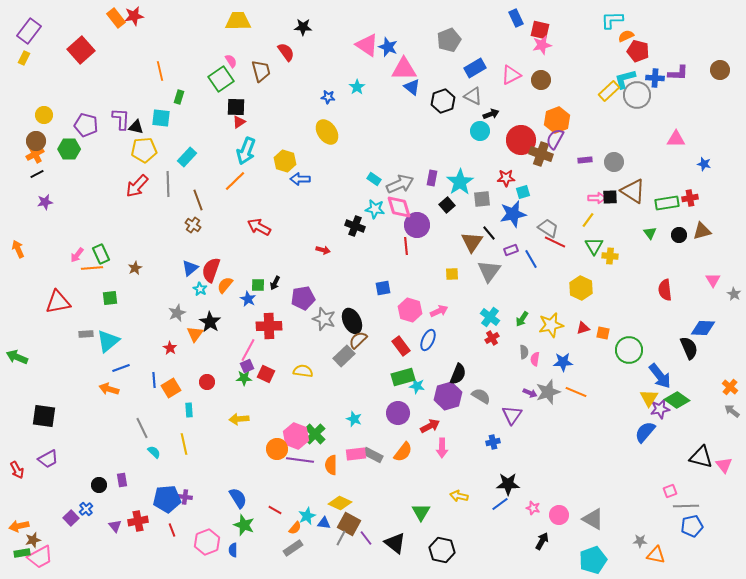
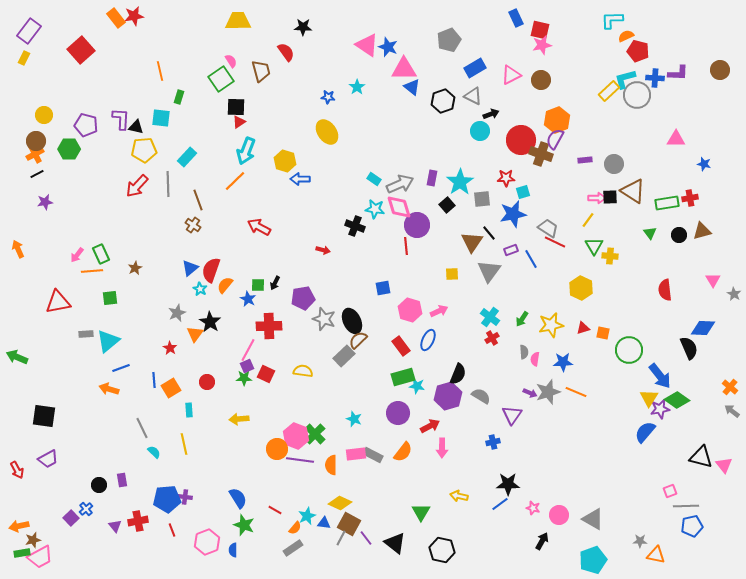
gray circle at (614, 162): moved 2 px down
orange line at (92, 268): moved 3 px down
